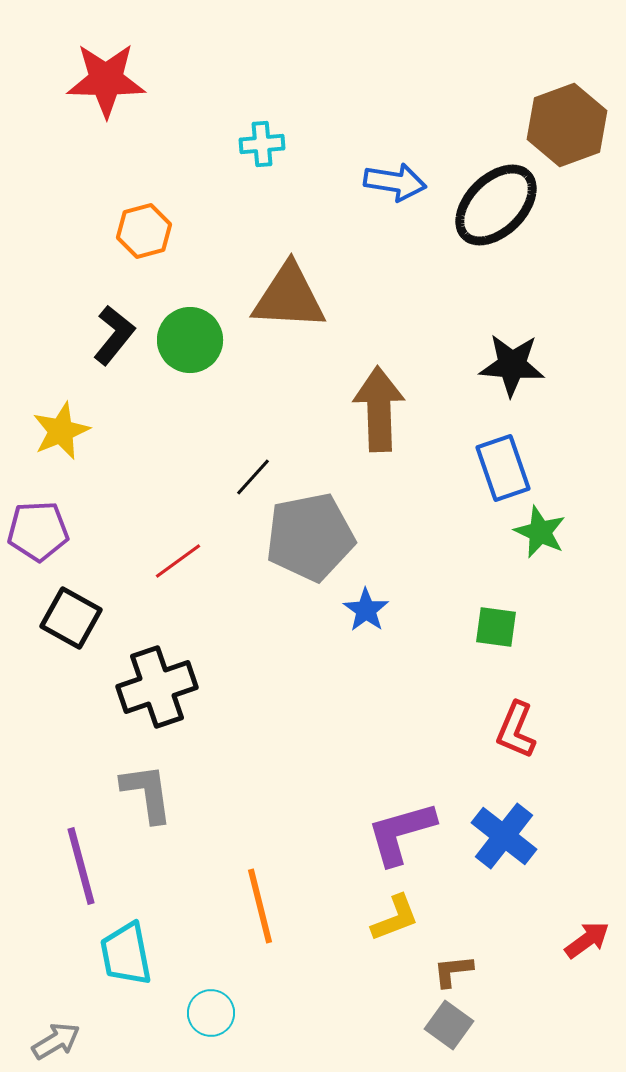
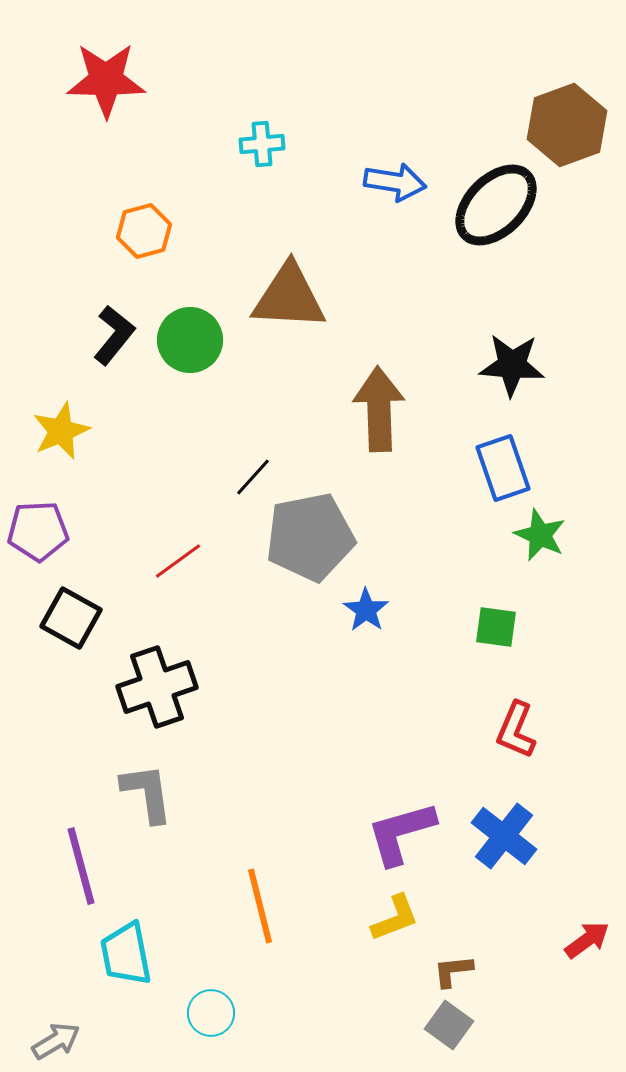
green star: moved 3 px down
